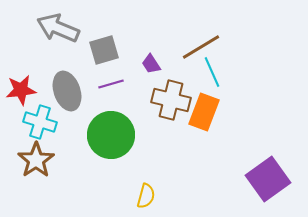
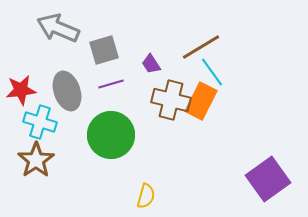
cyan line: rotated 12 degrees counterclockwise
orange rectangle: moved 3 px left, 11 px up; rotated 6 degrees clockwise
